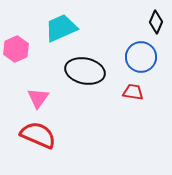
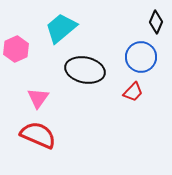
cyan trapezoid: rotated 16 degrees counterclockwise
black ellipse: moved 1 px up
red trapezoid: rotated 125 degrees clockwise
